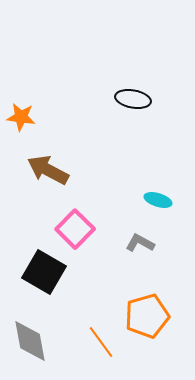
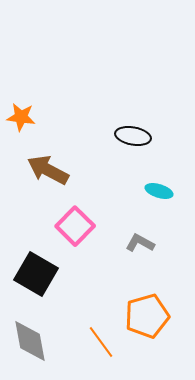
black ellipse: moved 37 px down
cyan ellipse: moved 1 px right, 9 px up
pink square: moved 3 px up
black square: moved 8 px left, 2 px down
